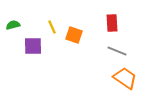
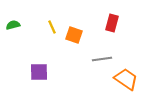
red rectangle: rotated 18 degrees clockwise
purple square: moved 6 px right, 26 px down
gray line: moved 15 px left, 8 px down; rotated 30 degrees counterclockwise
orange trapezoid: moved 1 px right, 1 px down
